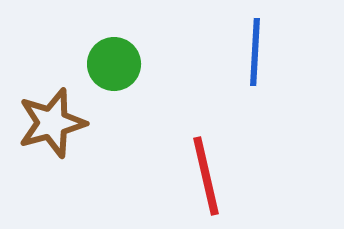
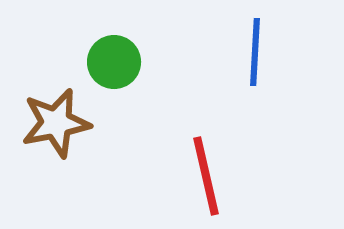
green circle: moved 2 px up
brown star: moved 4 px right; rotated 4 degrees clockwise
